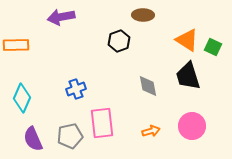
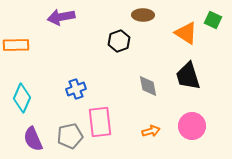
orange triangle: moved 1 px left, 7 px up
green square: moved 27 px up
pink rectangle: moved 2 px left, 1 px up
